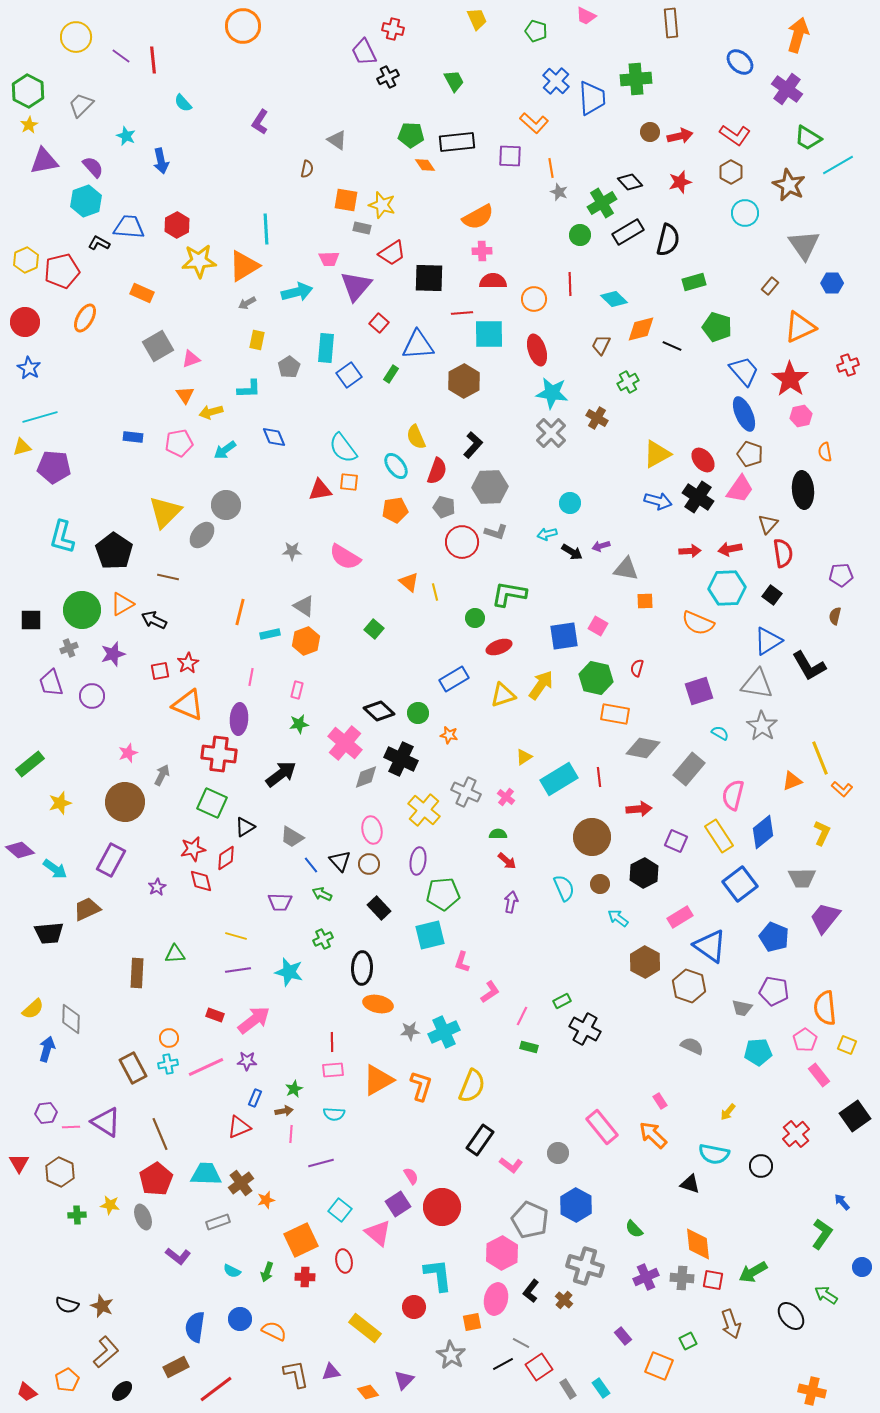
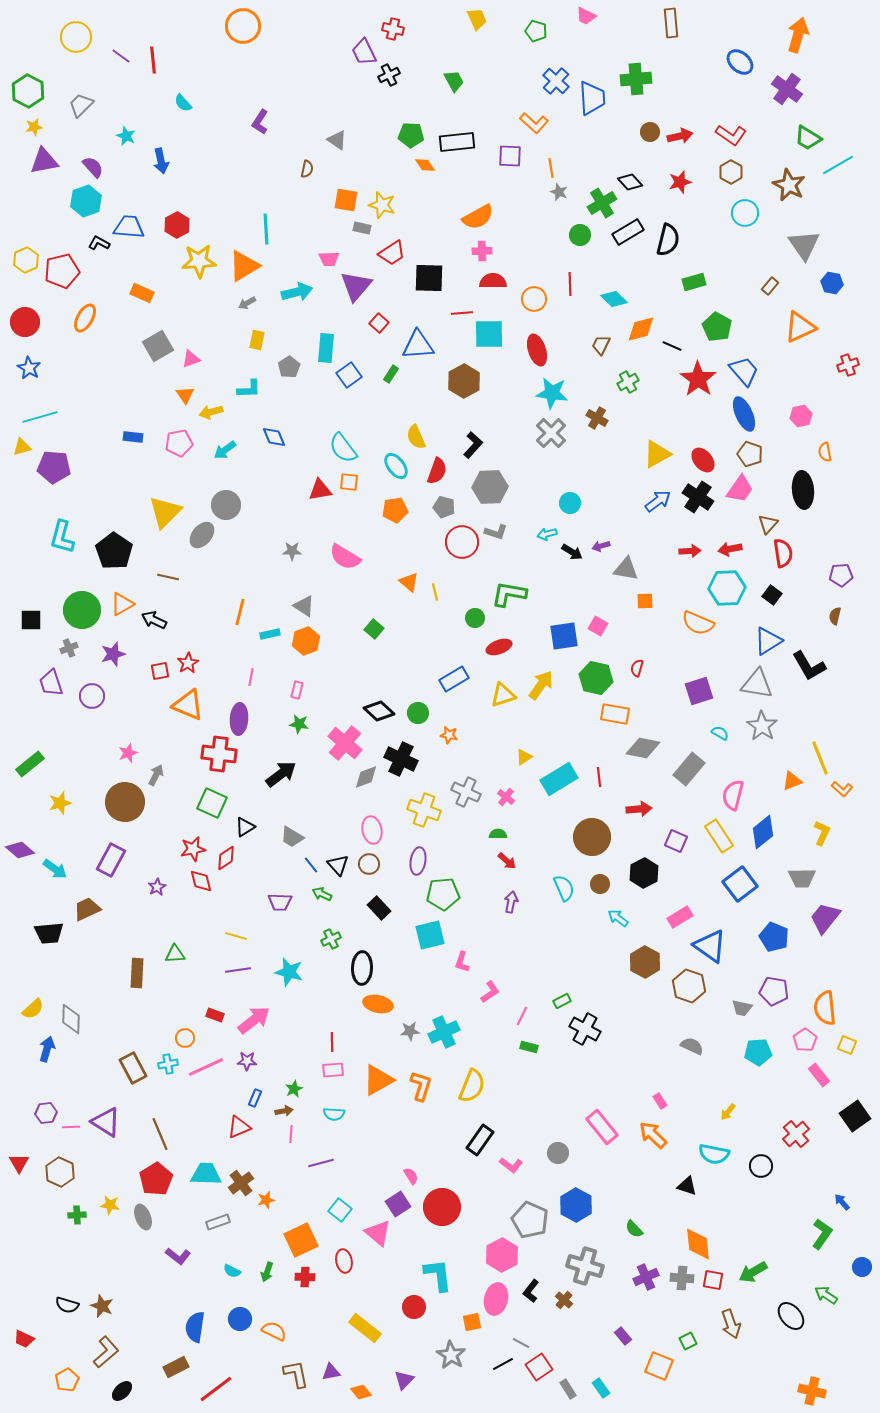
black cross at (388, 77): moved 1 px right, 2 px up
yellow star at (29, 125): moved 5 px right, 2 px down; rotated 18 degrees clockwise
red L-shape at (735, 135): moved 4 px left
blue hexagon at (832, 283): rotated 10 degrees clockwise
green pentagon at (717, 327): rotated 12 degrees clockwise
red star at (790, 379): moved 92 px left
blue arrow at (658, 501): rotated 52 degrees counterclockwise
green star at (299, 724): rotated 18 degrees clockwise
gray arrow at (162, 775): moved 6 px left
yellow cross at (424, 810): rotated 20 degrees counterclockwise
black triangle at (340, 861): moved 2 px left, 4 px down
green cross at (323, 939): moved 8 px right
orange circle at (169, 1038): moved 16 px right
black triangle at (690, 1184): moved 3 px left, 2 px down
pink hexagon at (502, 1253): moved 2 px down
red trapezoid at (27, 1392): moved 3 px left, 53 px up; rotated 15 degrees counterclockwise
orange diamond at (368, 1392): moved 7 px left
